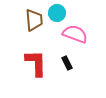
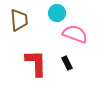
brown trapezoid: moved 15 px left
